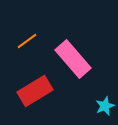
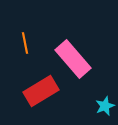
orange line: moved 2 px left, 2 px down; rotated 65 degrees counterclockwise
red rectangle: moved 6 px right
